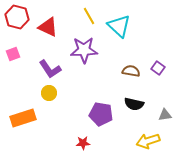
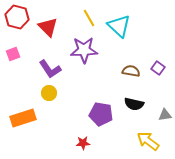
yellow line: moved 2 px down
red triangle: rotated 20 degrees clockwise
yellow arrow: rotated 55 degrees clockwise
